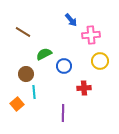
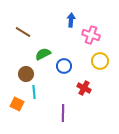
blue arrow: rotated 136 degrees counterclockwise
pink cross: rotated 24 degrees clockwise
green semicircle: moved 1 px left
red cross: rotated 32 degrees clockwise
orange square: rotated 24 degrees counterclockwise
